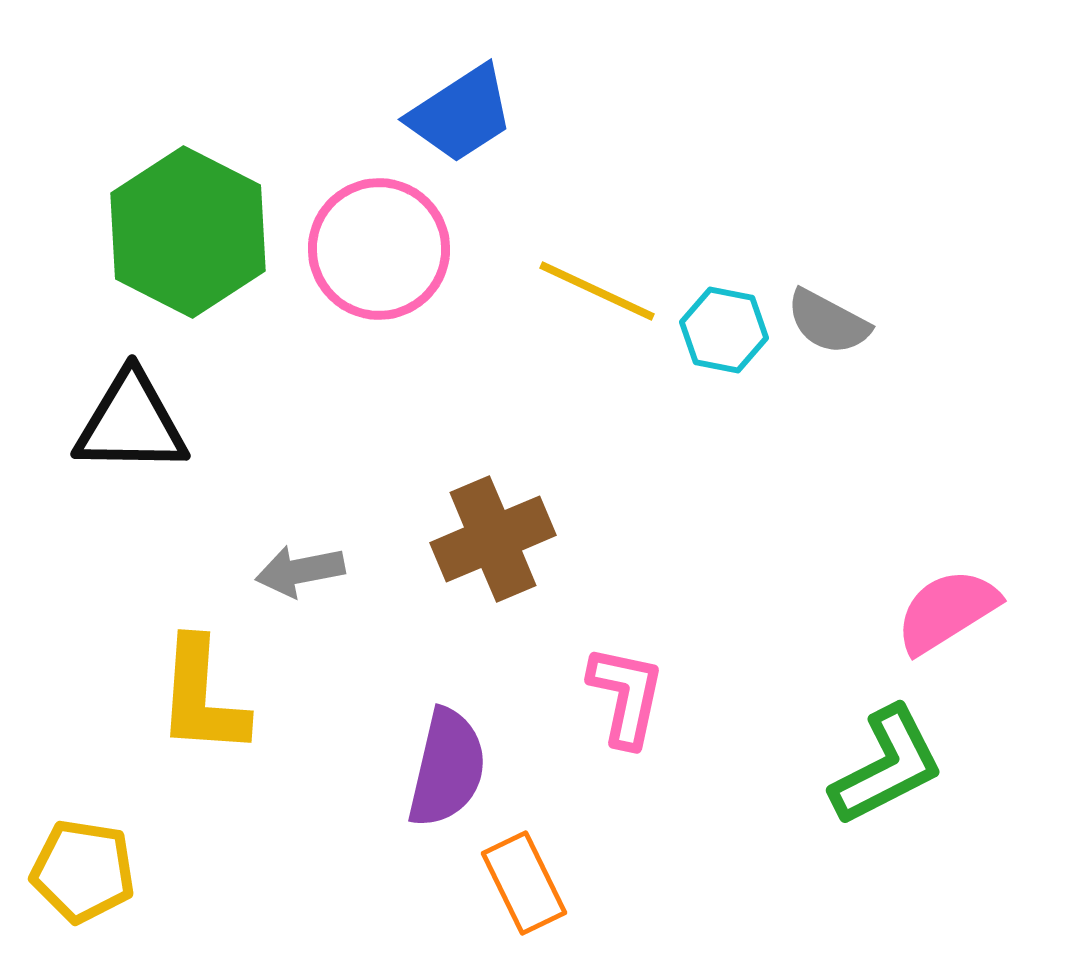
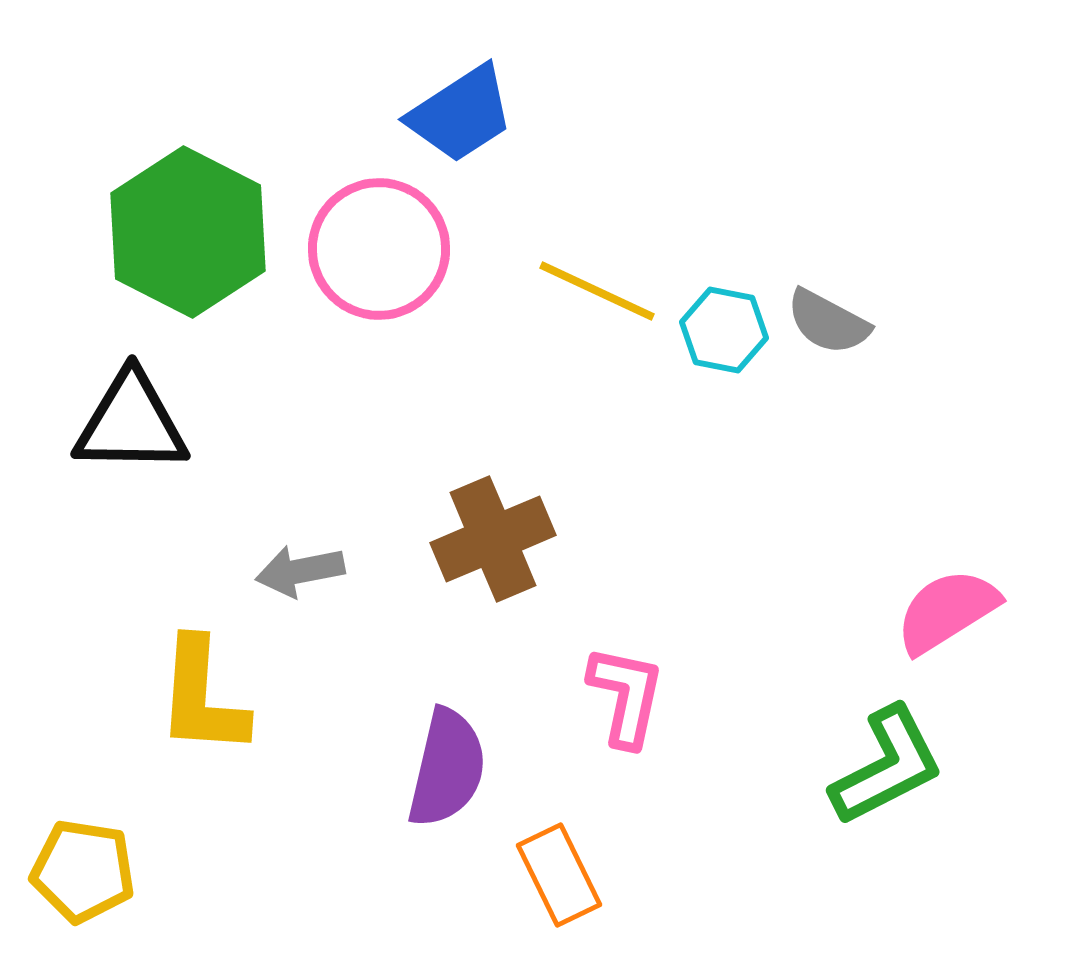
orange rectangle: moved 35 px right, 8 px up
